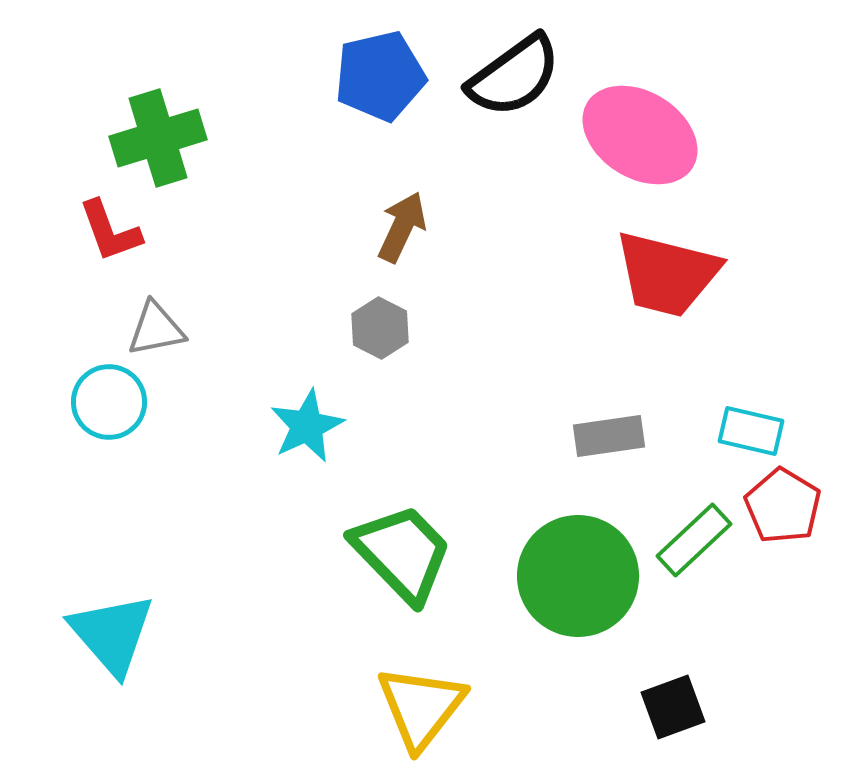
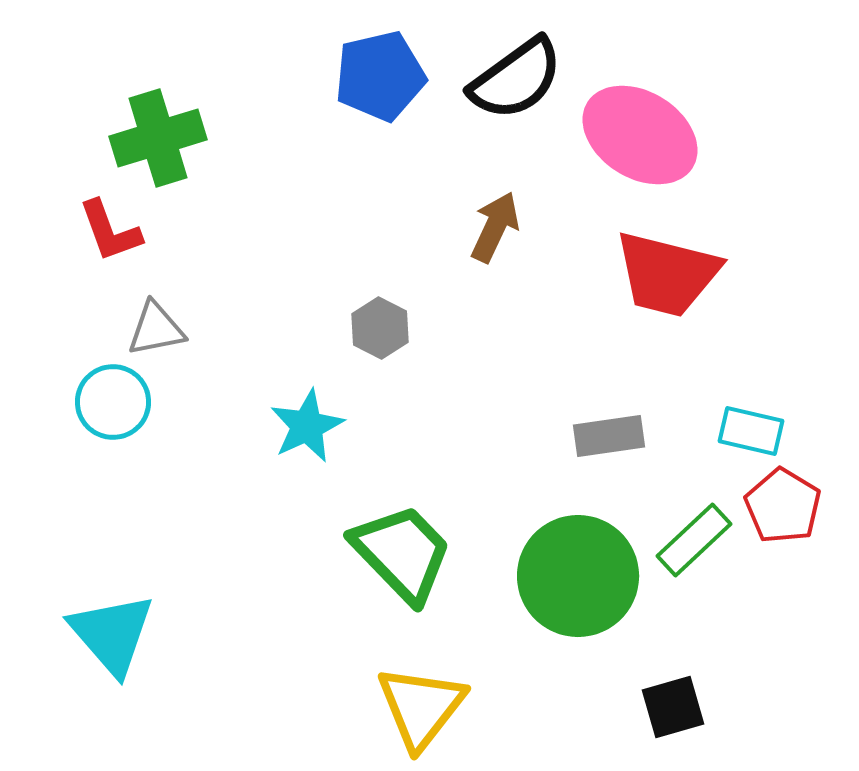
black semicircle: moved 2 px right, 3 px down
brown arrow: moved 93 px right
cyan circle: moved 4 px right
black square: rotated 4 degrees clockwise
